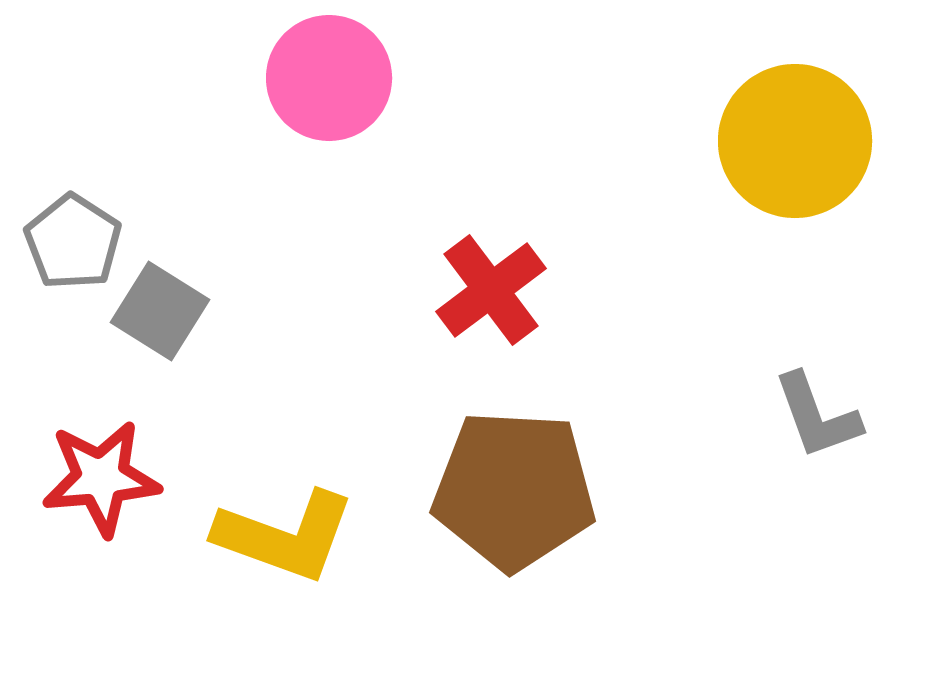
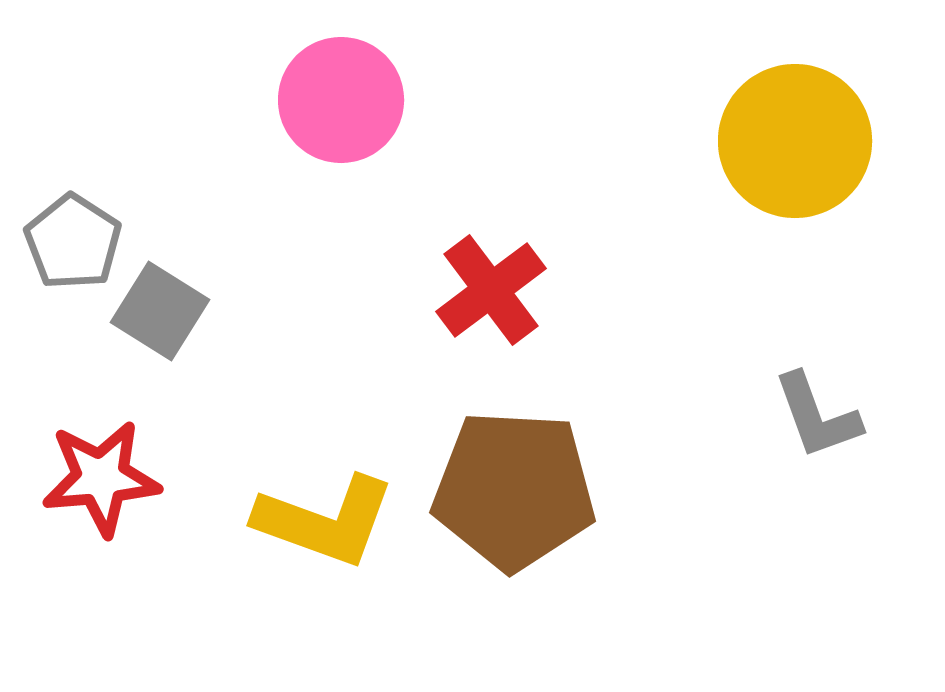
pink circle: moved 12 px right, 22 px down
yellow L-shape: moved 40 px right, 15 px up
